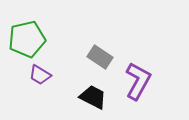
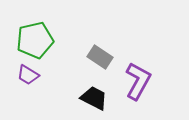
green pentagon: moved 8 px right, 1 px down
purple trapezoid: moved 12 px left
black trapezoid: moved 1 px right, 1 px down
